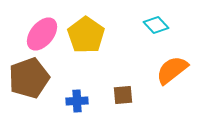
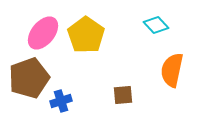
pink ellipse: moved 1 px right, 1 px up
orange semicircle: rotated 40 degrees counterclockwise
blue cross: moved 16 px left; rotated 15 degrees counterclockwise
